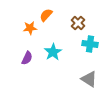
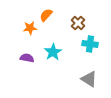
purple semicircle: rotated 104 degrees counterclockwise
